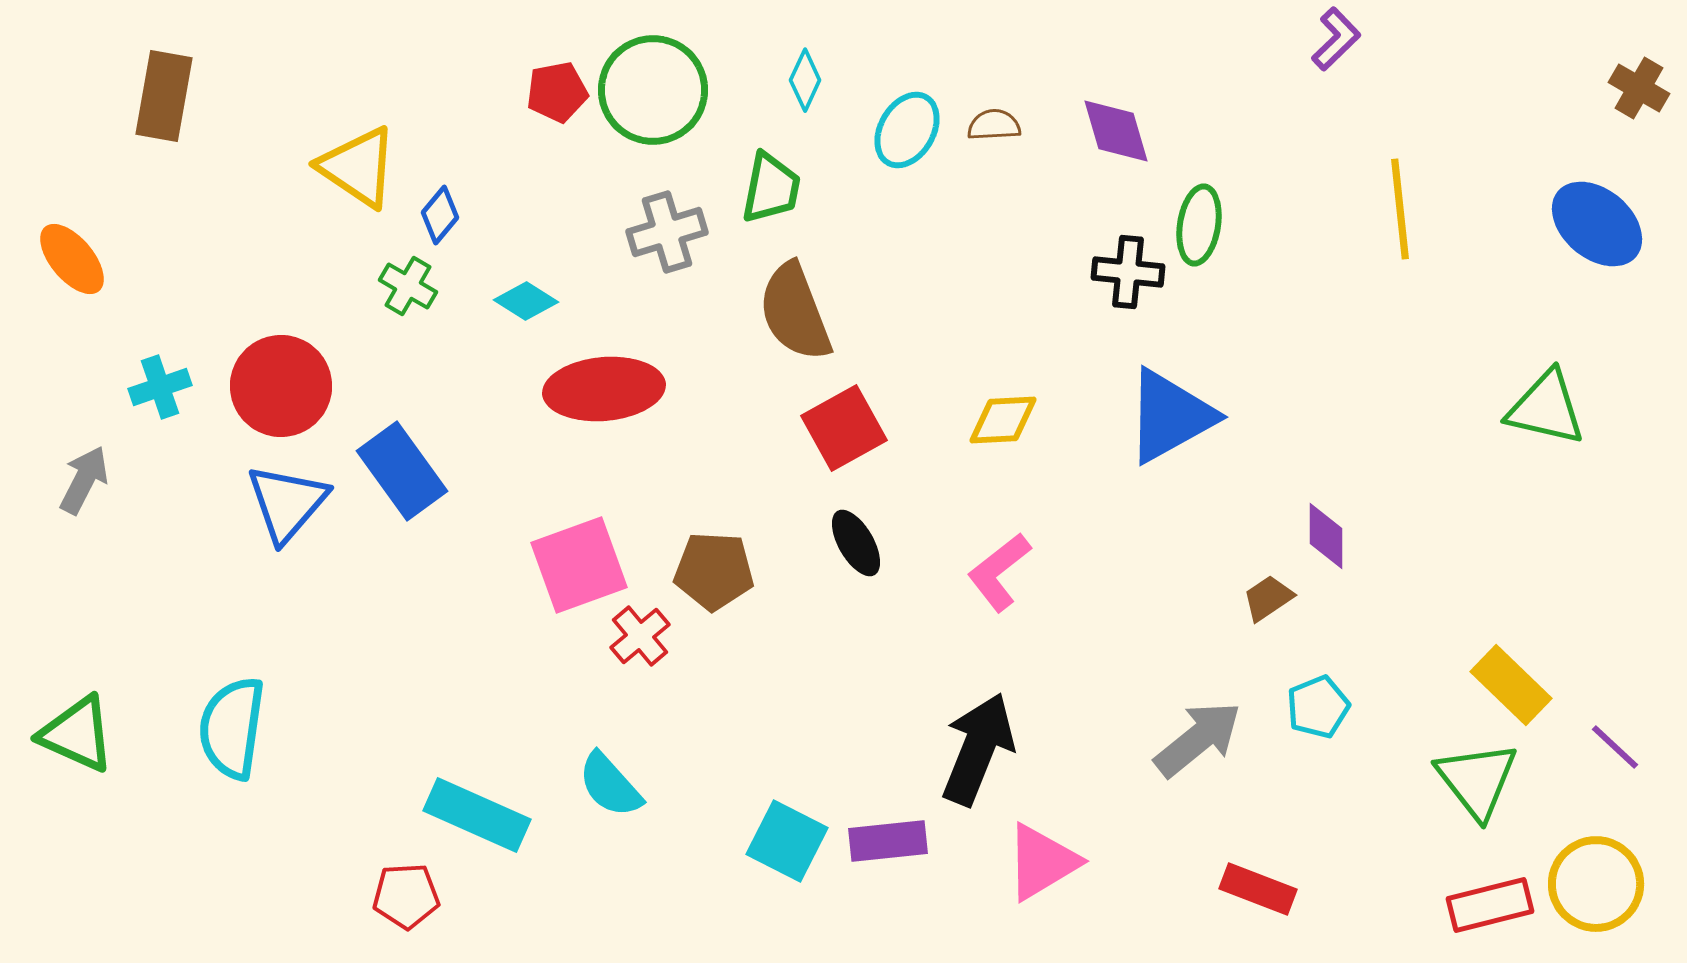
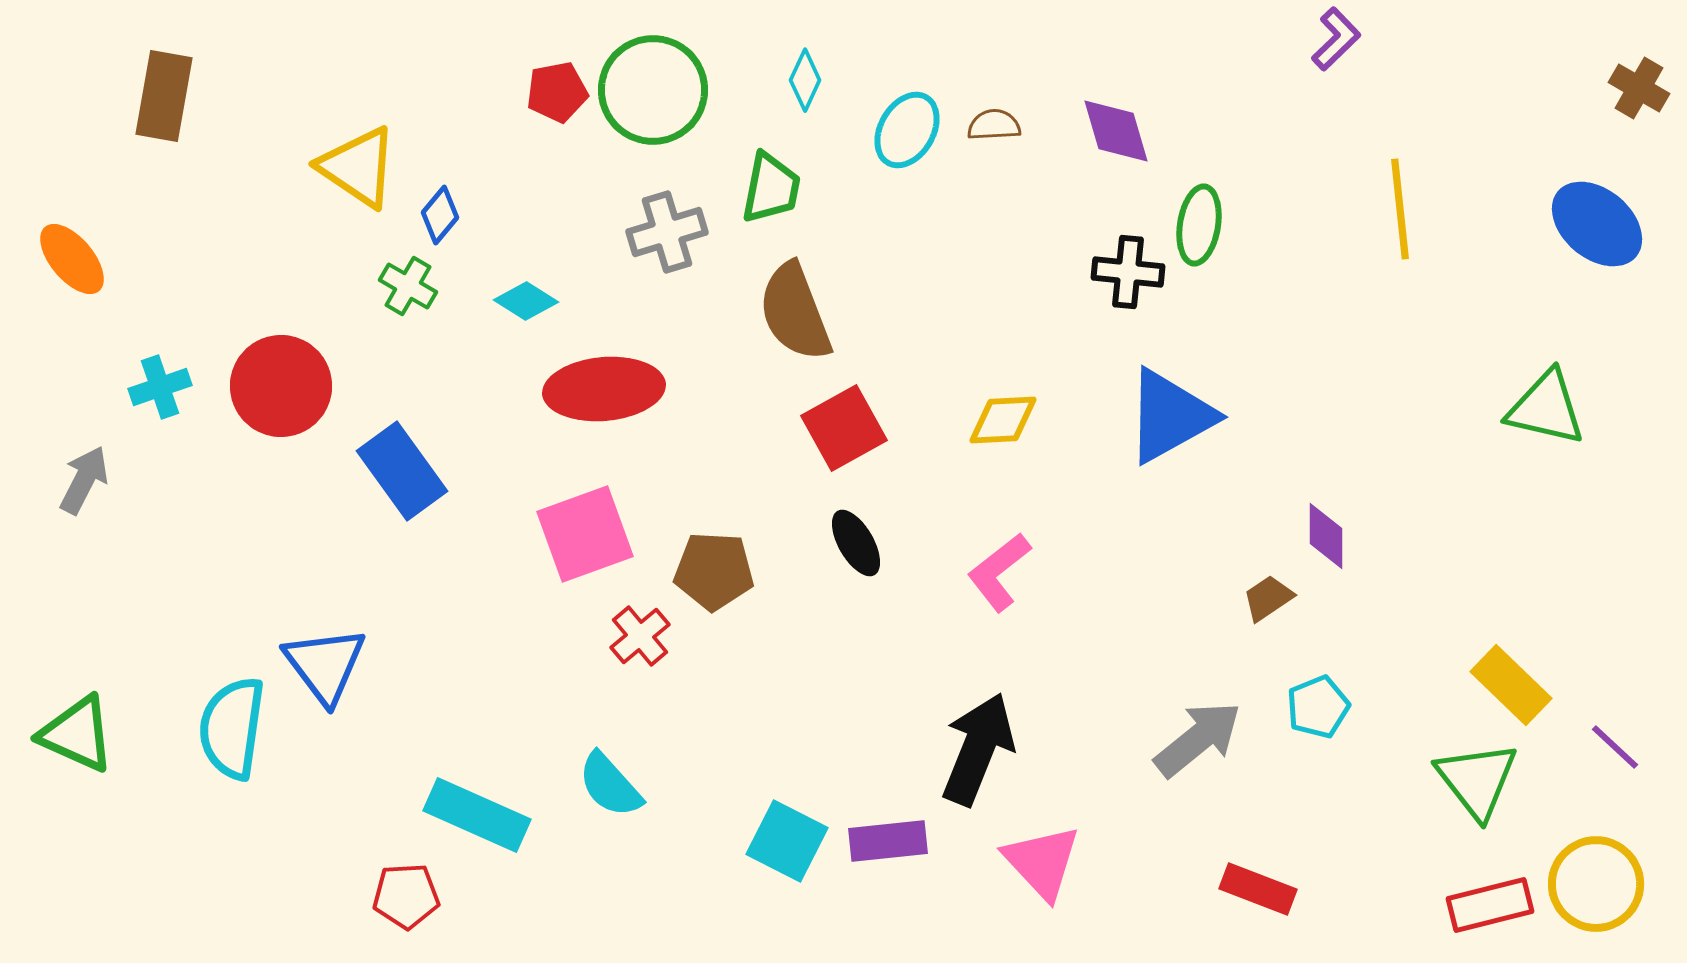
blue triangle at (287, 503): moved 38 px right, 162 px down; rotated 18 degrees counterclockwise
pink square at (579, 565): moved 6 px right, 31 px up
pink triangle at (1042, 862): rotated 42 degrees counterclockwise
